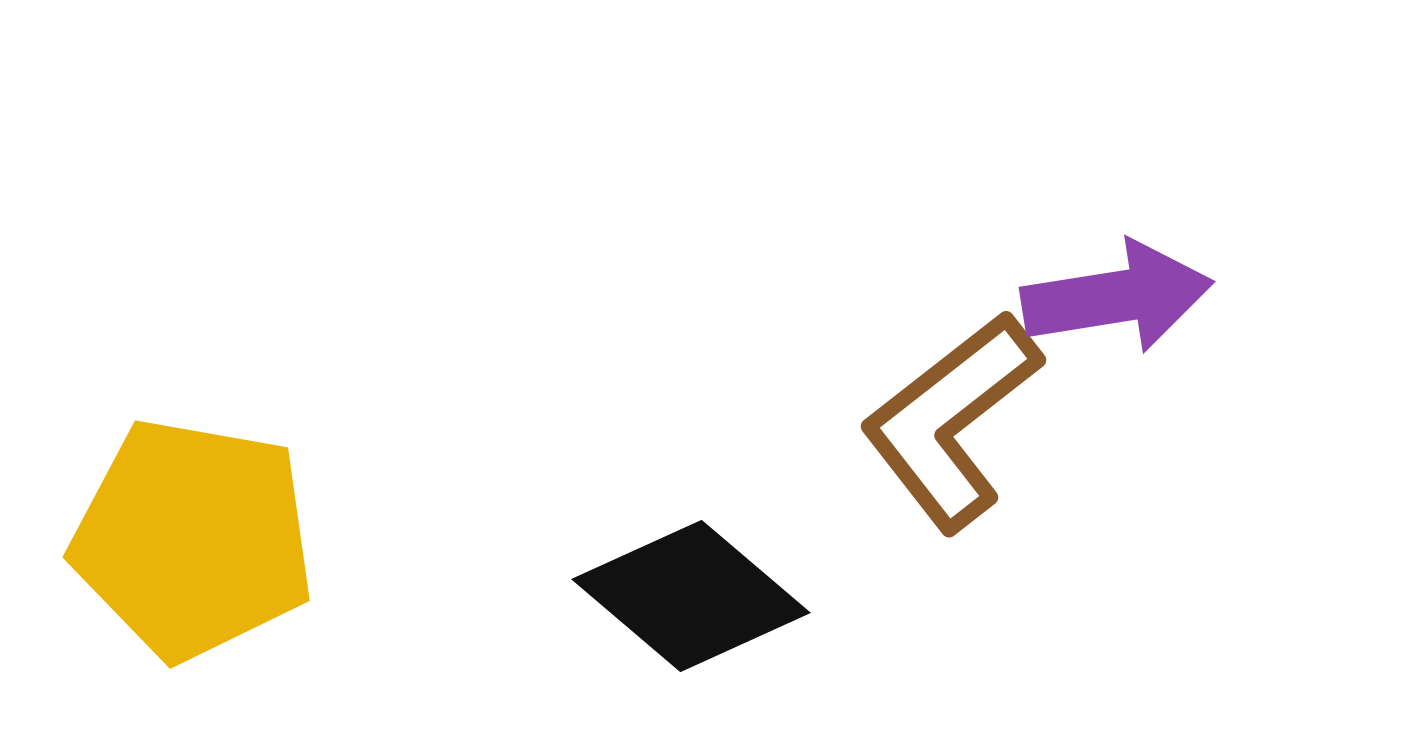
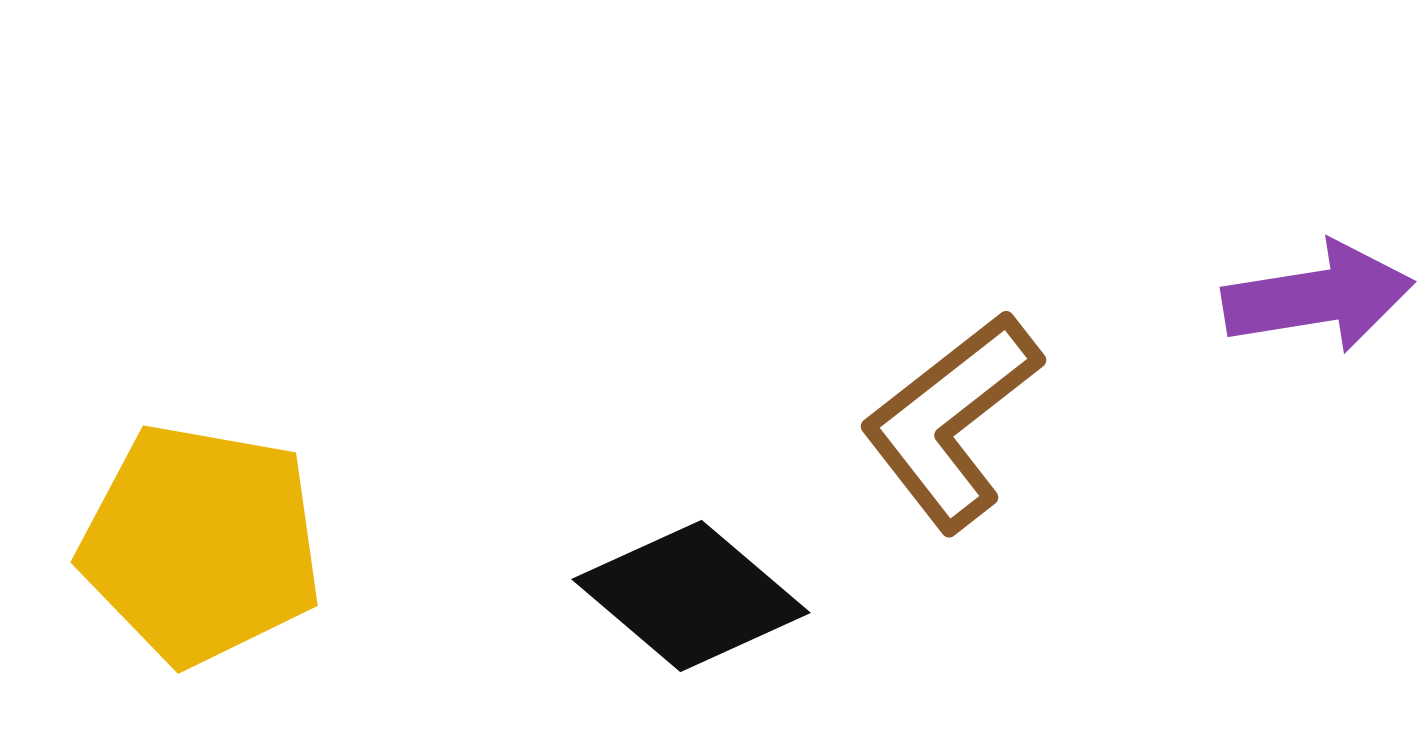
purple arrow: moved 201 px right
yellow pentagon: moved 8 px right, 5 px down
